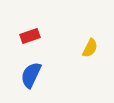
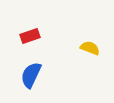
yellow semicircle: rotated 96 degrees counterclockwise
